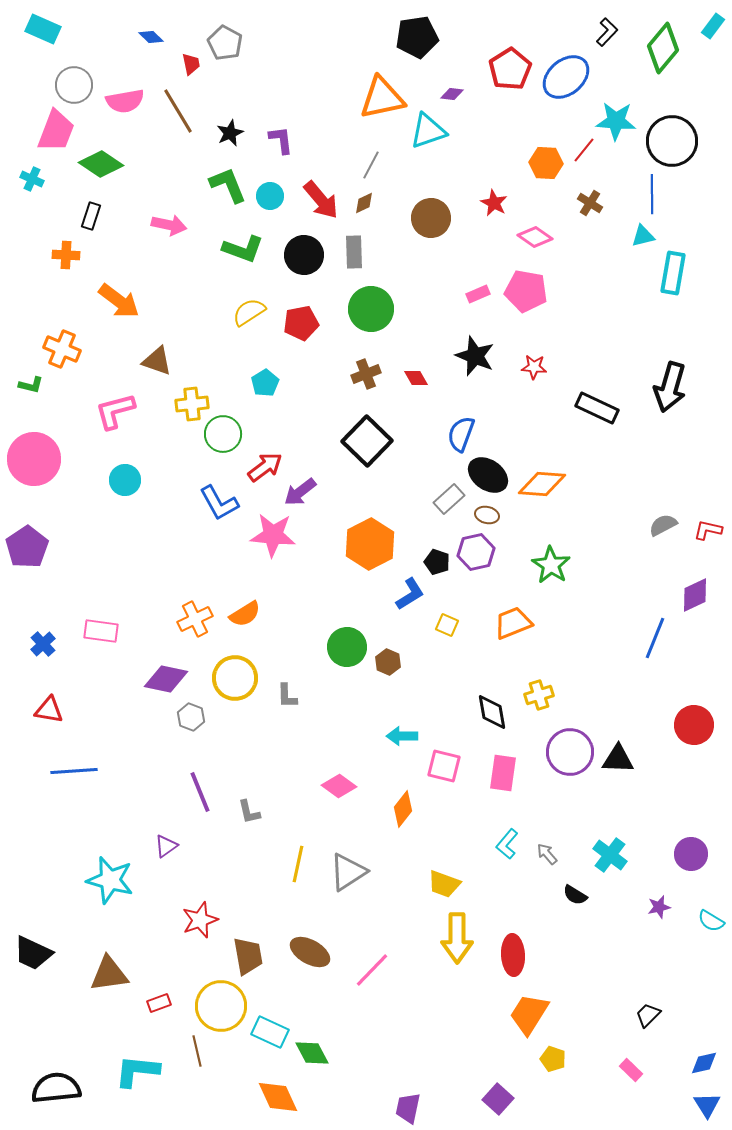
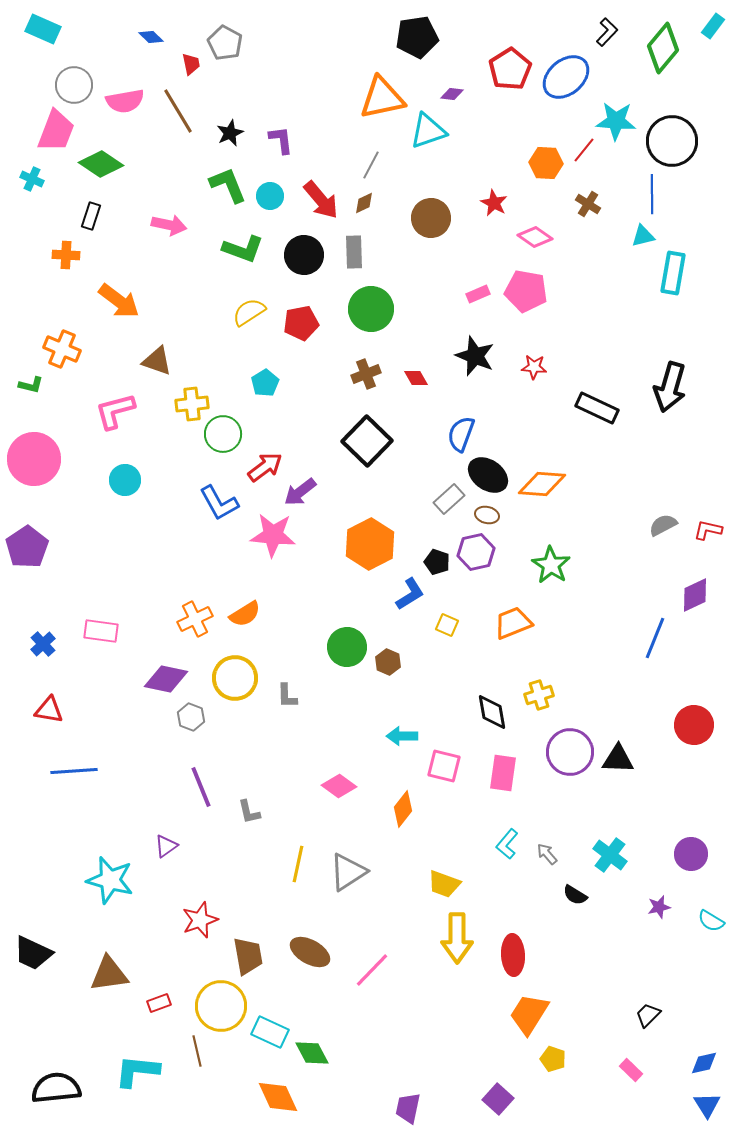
brown cross at (590, 203): moved 2 px left, 1 px down
purple line at (200, 792): moved 1 px right, 5 px up
